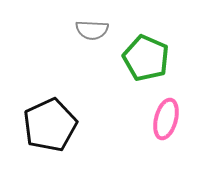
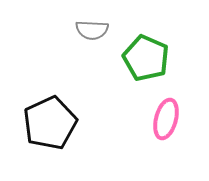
black pentagon: moved 2 px up
